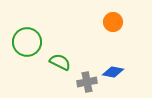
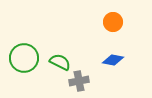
green circle: moved 3 px left, 16 px down
blue diamond: moved 12 px up
gray cross: moved 8 px left, 1 px up
